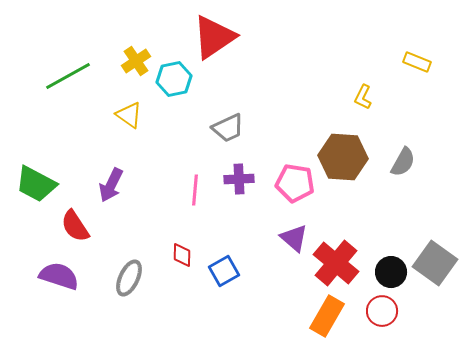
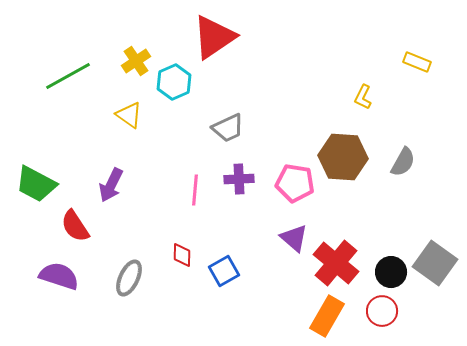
cyan hexagon: moved 3 px down; rotated 12 degrees counterclockwise
